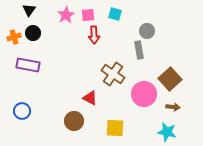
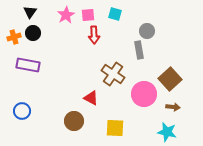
black triangle: moved 1 px right, 2 px down
red triangle: moved 1 px right
